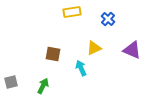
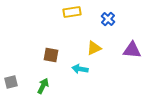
purple triangle: rotated 18 degrees counterclockwise
brown square: moved 2 px left, 1 px down
cyan arrow: moved 1 px left, 1 px down; rotated 56 degrees counterclockwise
